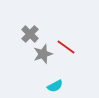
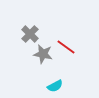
gray star: rotated 30 degrees clockwise
